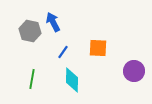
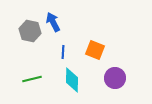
orange square: moved 3 px left, 2 px down; rotated 18 degrees clockwise
blue line: rotated 32 degrees counterclockwise
purple circle: moved 19 px left, 7 px down
green line: rotated 66 degrees clockwise
